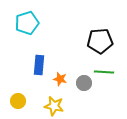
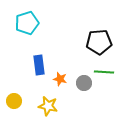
black pentagon: moved 1 px left, 1 px down
blue rectangle: rotated 12 degrees counterclockwise
yellow circle: moved 4 px left
yellow star: moved 6 px left
